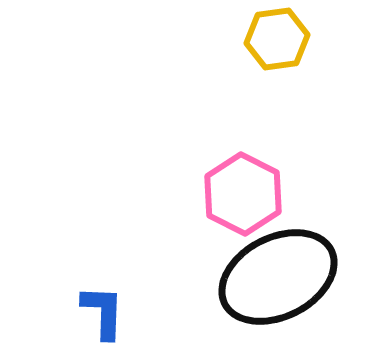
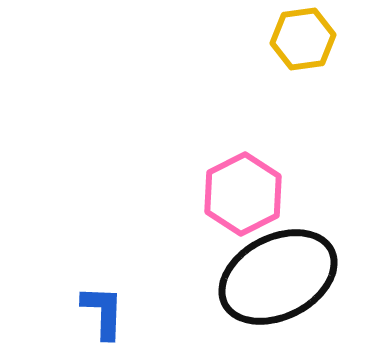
yellow hexagon: moved 26 px right
pink hexagon: rotated 6 degrees clockwise
